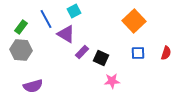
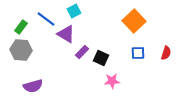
blue line: rotated 24 degrees counterclockwise
